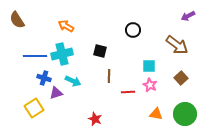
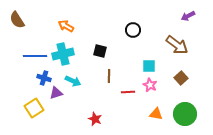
cyan cross: moved 1 px right
